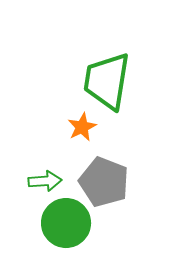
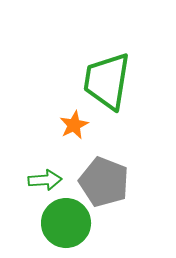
orange star: moved 8 px left, 2 px up
green arrow: moved 1 px up
